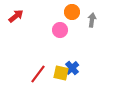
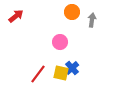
pink circle: moved 12 px down
